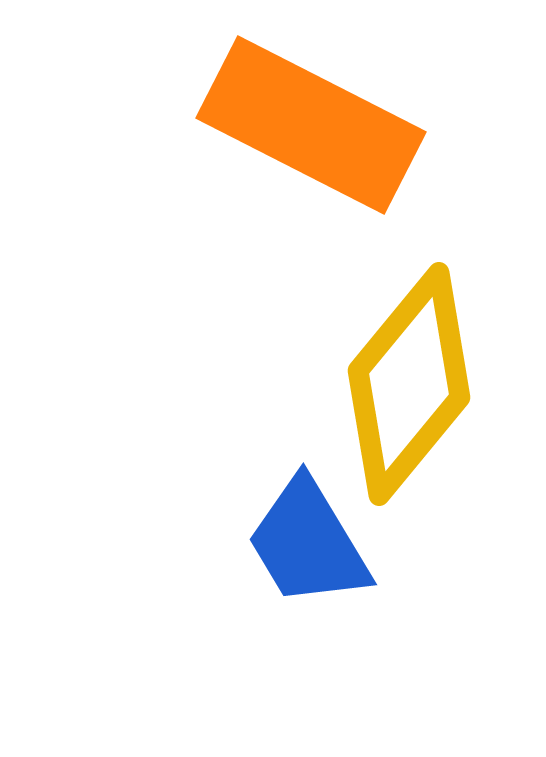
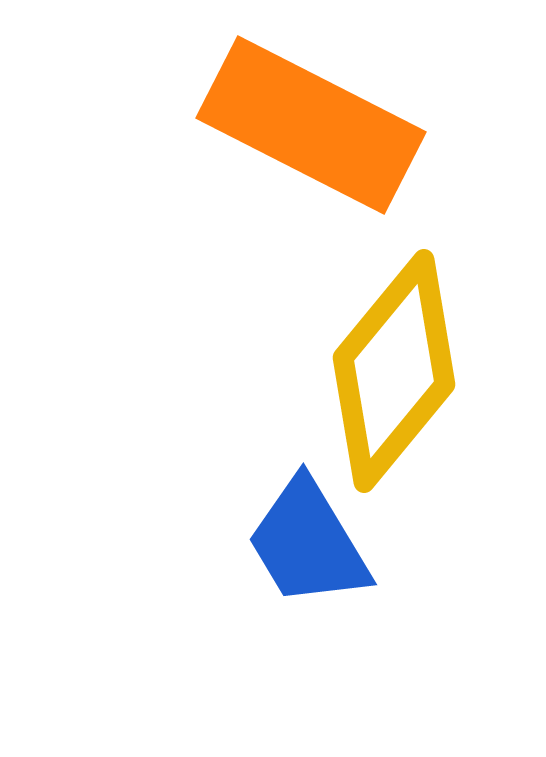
yellow diamond: moved 15 px left, 13 px up
